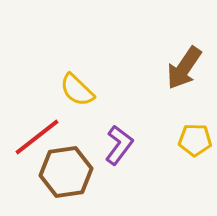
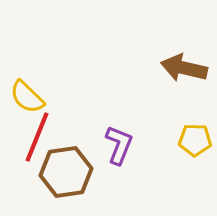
brown arrow: rotated 69 degrees clockwise
yellow semicircle: moved 50 px left, 7 px down
red line: rotated 30 degrees counterclockwise
purple L-shape: rotated 15 degrees counterclockwise
